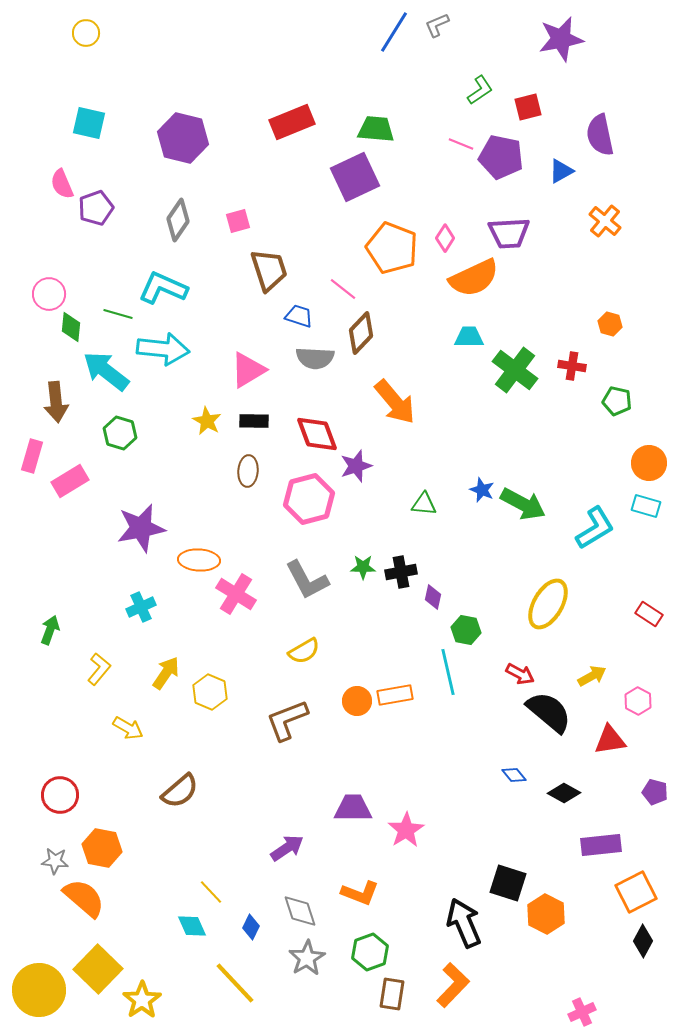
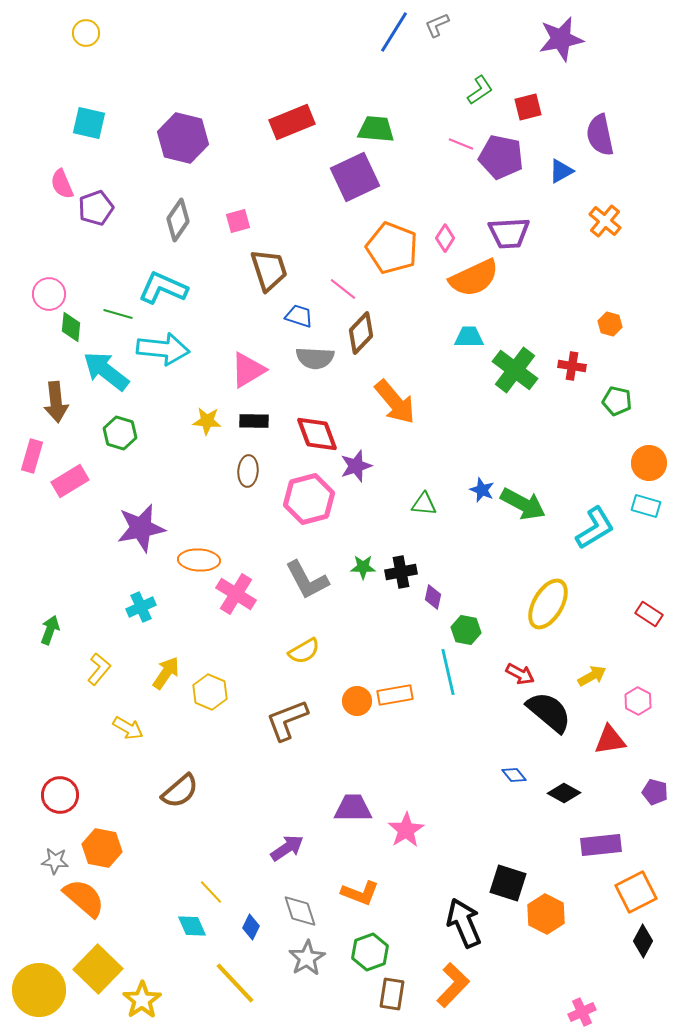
yellow star at (207, 421): rotated 24 degrees counterclockwise
